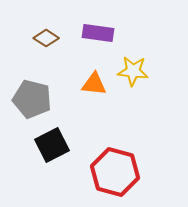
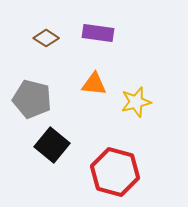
yellow star: moved 3 px right, 31 px down; rotated 20 degrees counterclockwise
black square: rotated 24 degrees counterclockwise
